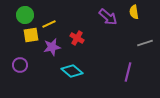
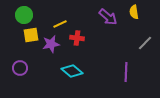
green circle: moved 1 px left
yellow line: moved 11 px right
red cross: rotated 24 degrees counterclockwise
gray line: rotated 28 degrees counterclockwise
purple star: moved 1 px left, 3 px up
purple circle: moved 3 px down
purple line: moved 2 px left; rotated 12 degrees counterclockwise
